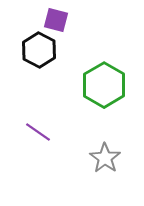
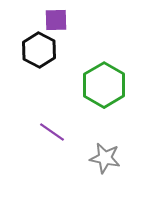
purple square: rotated 15 degrees counterclockwise
purple line: moved 14 px right
gray star: rotated 24 degrees counterclockwise
